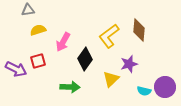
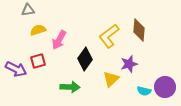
pink arrow: moved 4 px left, 2 px up
